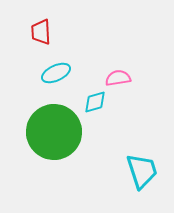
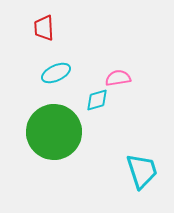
red trapezoid: moved 3 px right, 4 px up
cyan diamond: moved 2 px right, 2 px up
